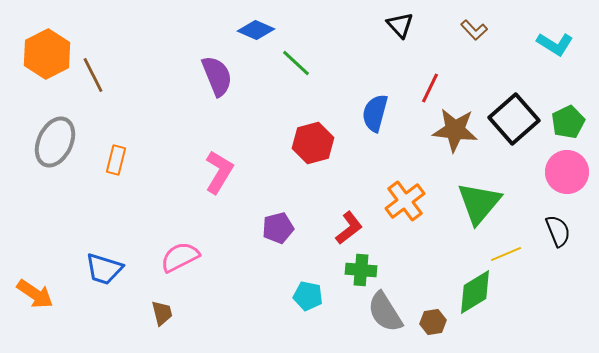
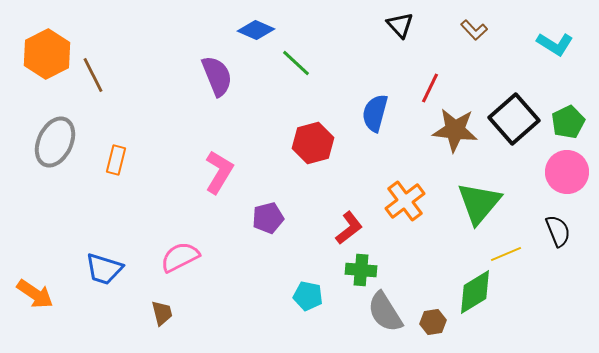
purple pentagon: moved 10 px left, 10 px up
